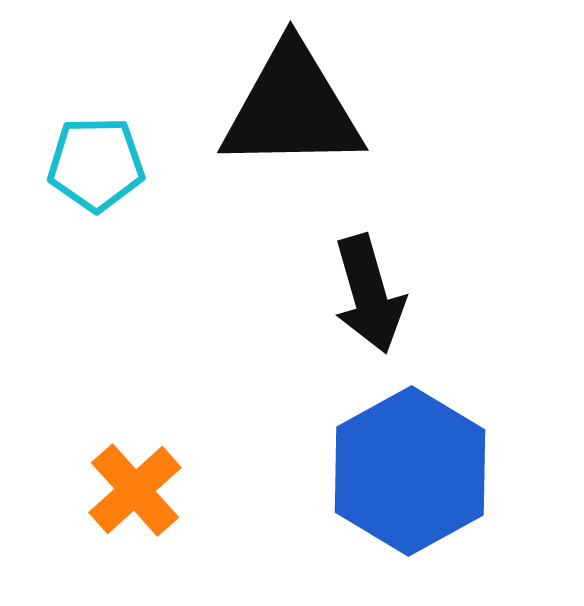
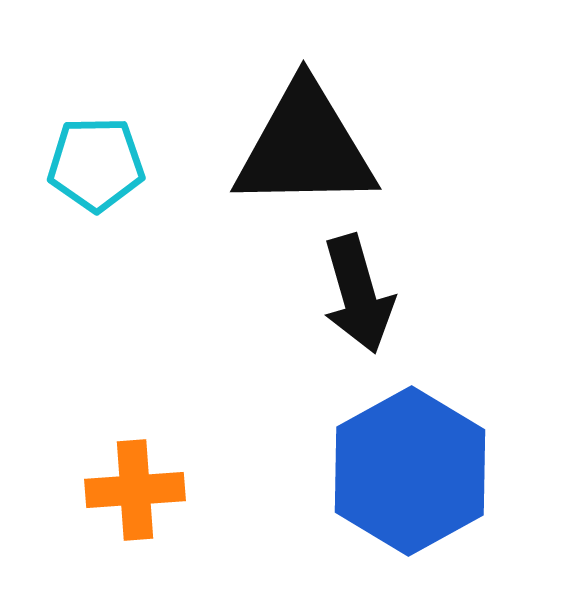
black triangle: moved 13 px right, 39 px down
black arrow: moved 11 px left
orange cross: rotated 38 degrees clockwise
